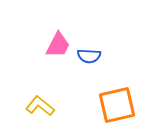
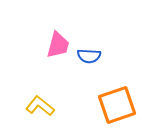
pink trapezoid: rotated 12 degrees counterclockwise
orange square: rotated 6 degrees counterclockwise
